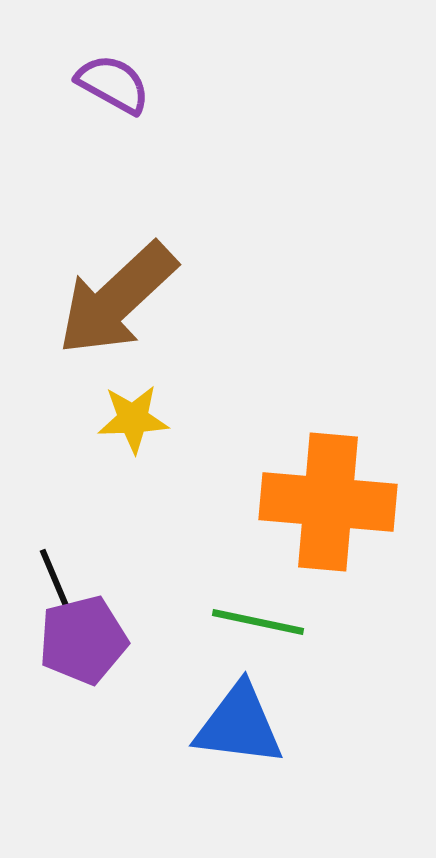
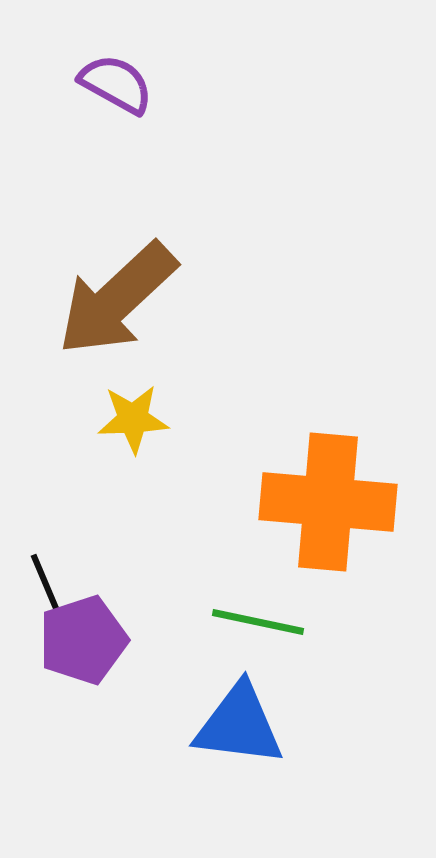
purple semicircle: moved 3 px right
black line: moved 9 px left, 5 px down
purple pentagon: rotated 4 degrees counterclockwise
